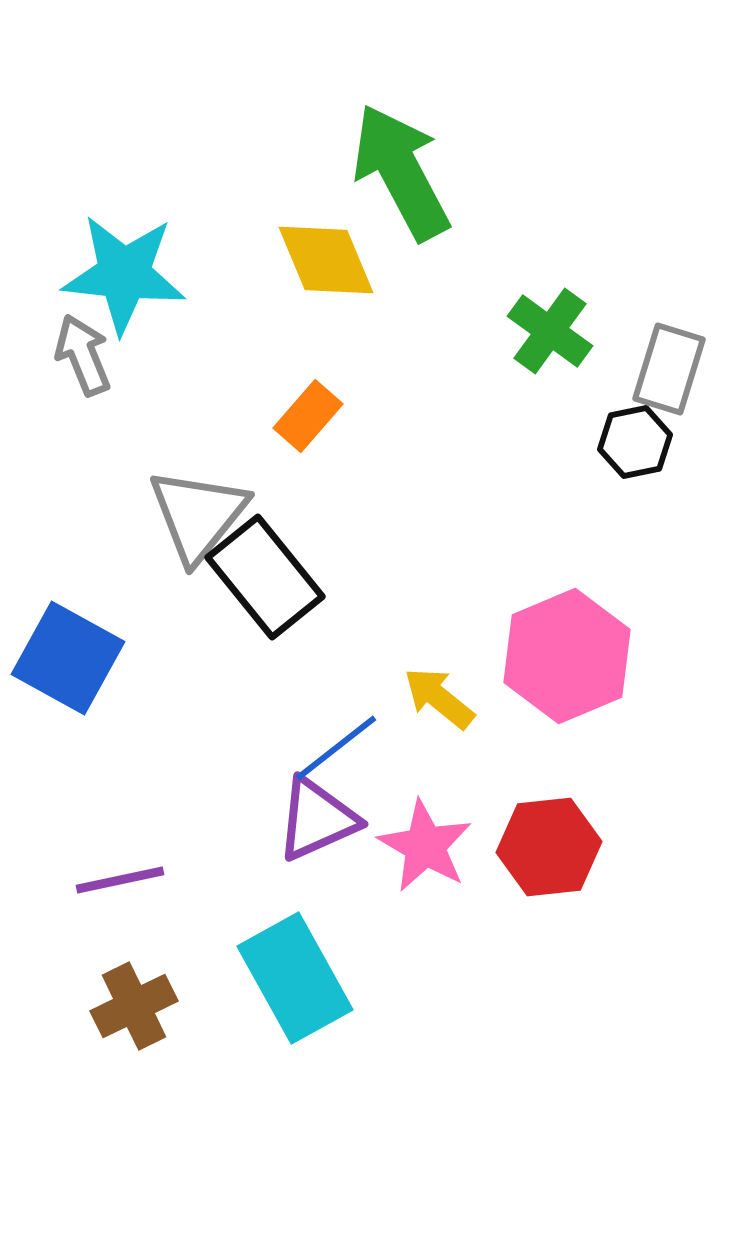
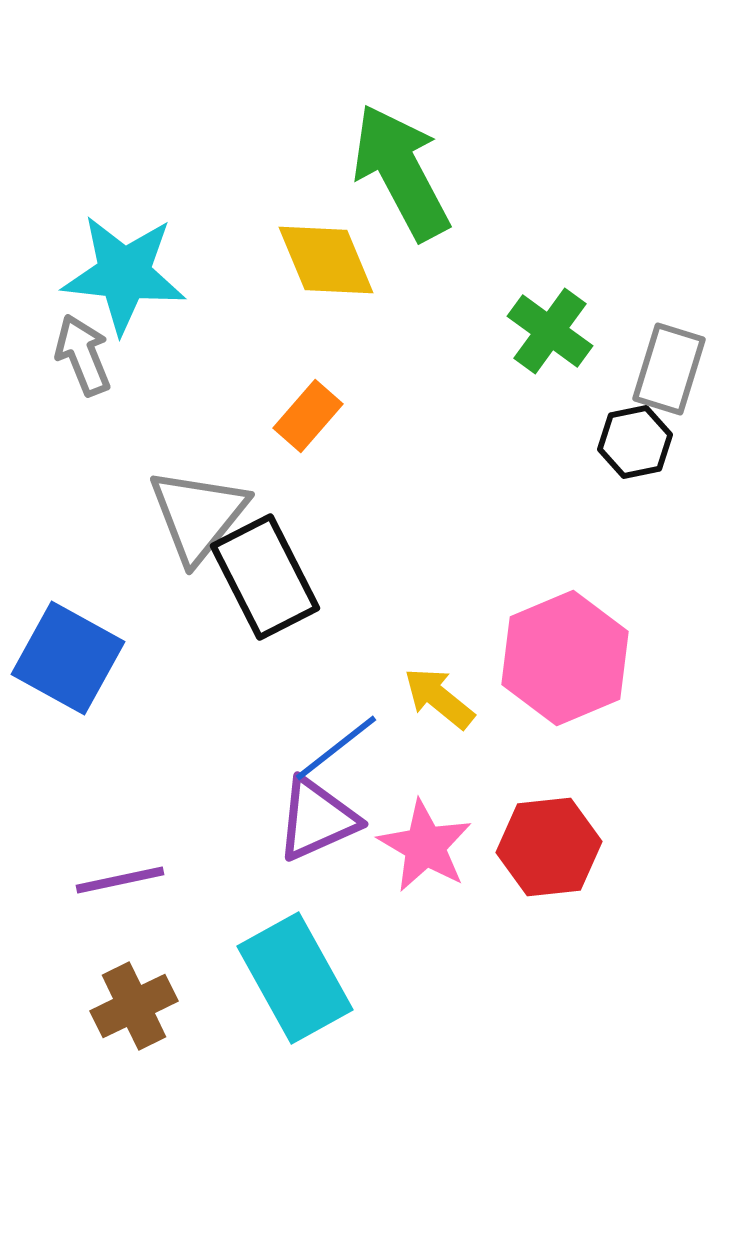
black rectangle: rotated 12 degrees clockwise
pink hexagon: moved 2 px left, 2 px down
